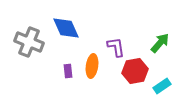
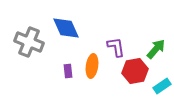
green arrow: moved 4 px left, 6 px down
